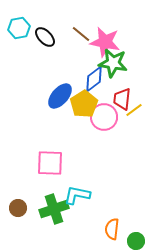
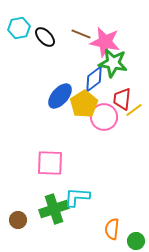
brown line: rotated 18 degrees counterclockwise
cyan L-shape: moved 2 px down; rotated 8 degrees counterclockwise
brown circle: moved 12 px down
